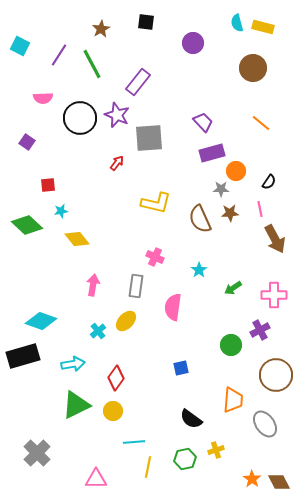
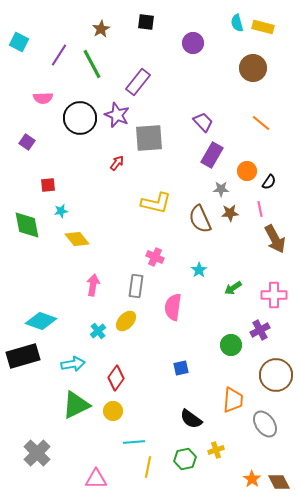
cyan square at (20, 46): moved 1 px left, 4 px up
purple rectangle at (212, 153): moved 2 px down; rotated 45 degrees counterclockwise
orange circle at (236, 171): moved 11 px right
green diamond at (27, 225): rotated 36 degrees clockwise
